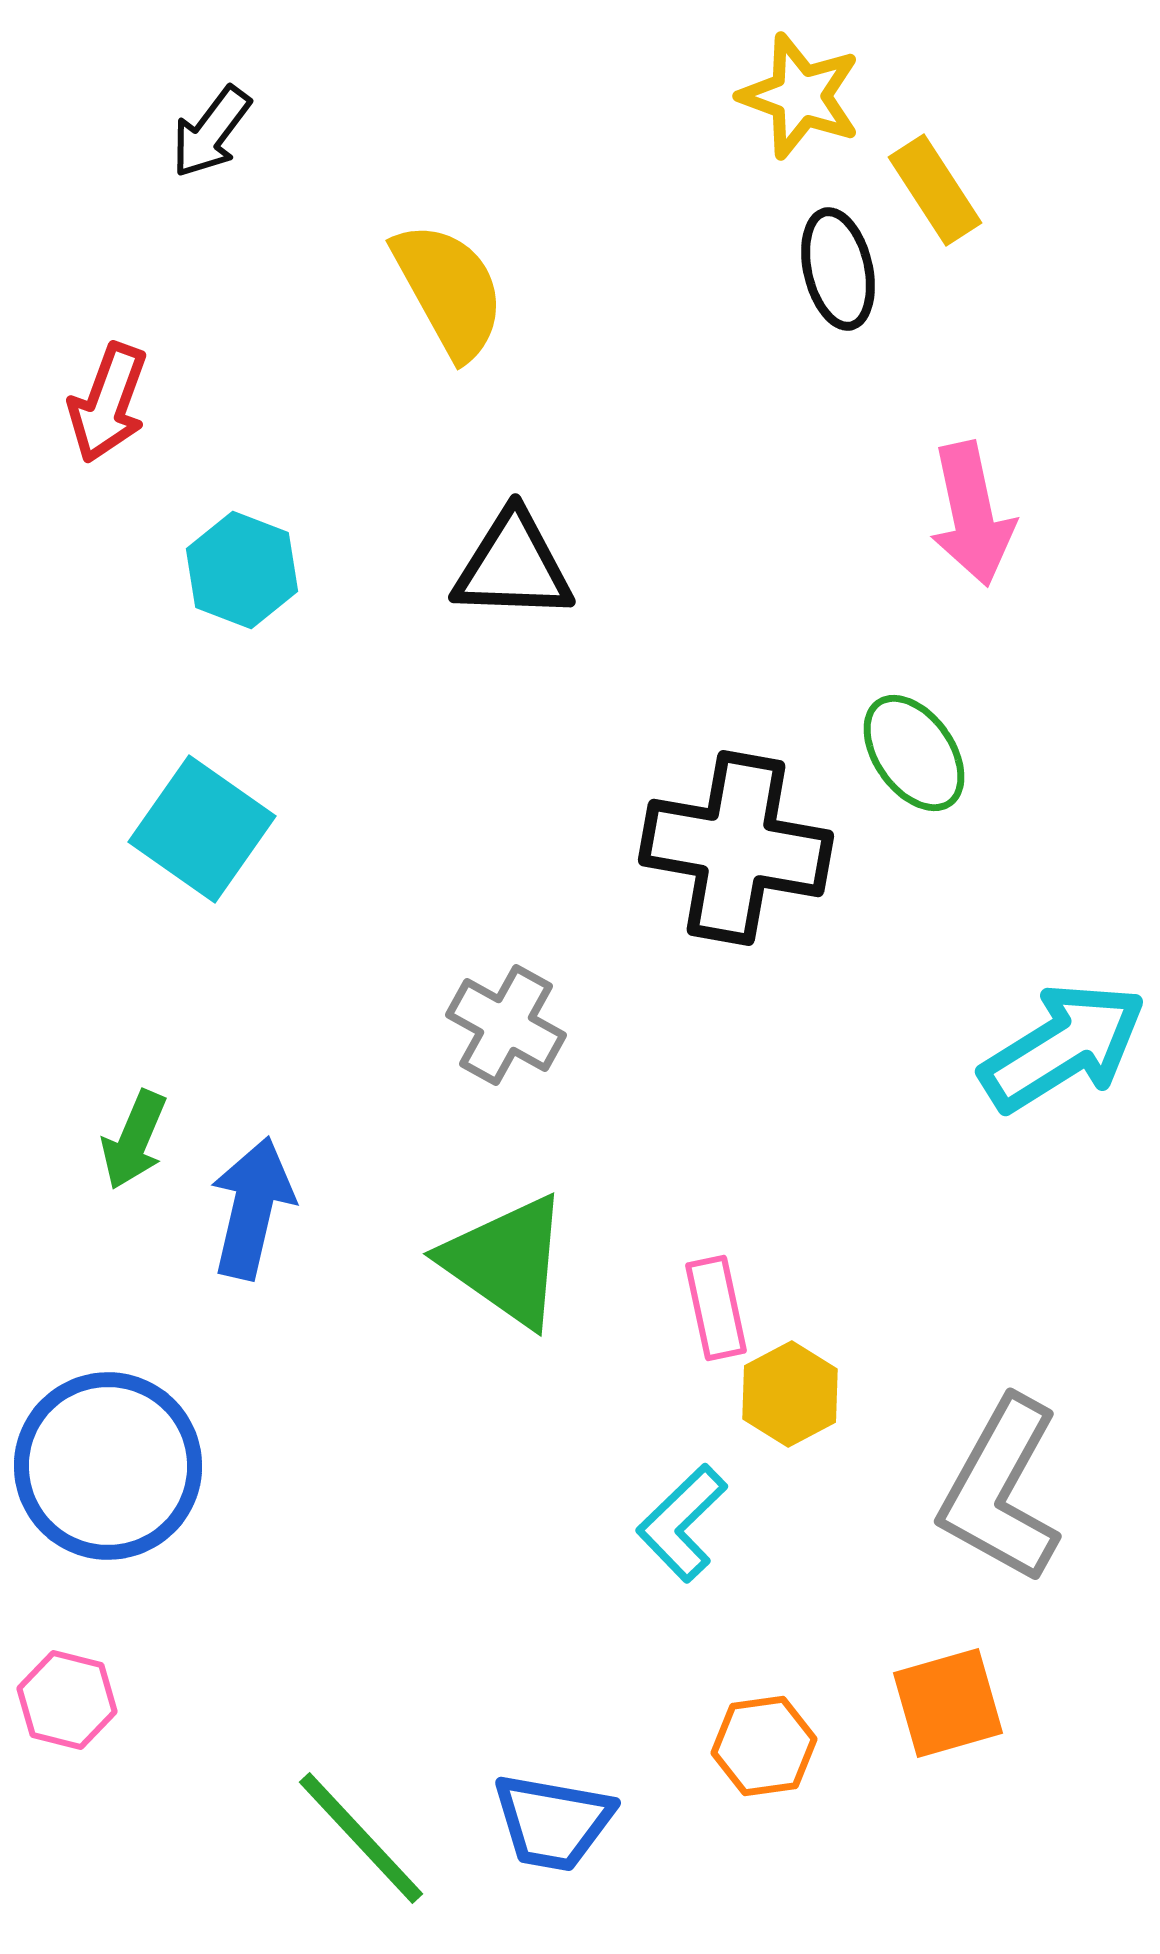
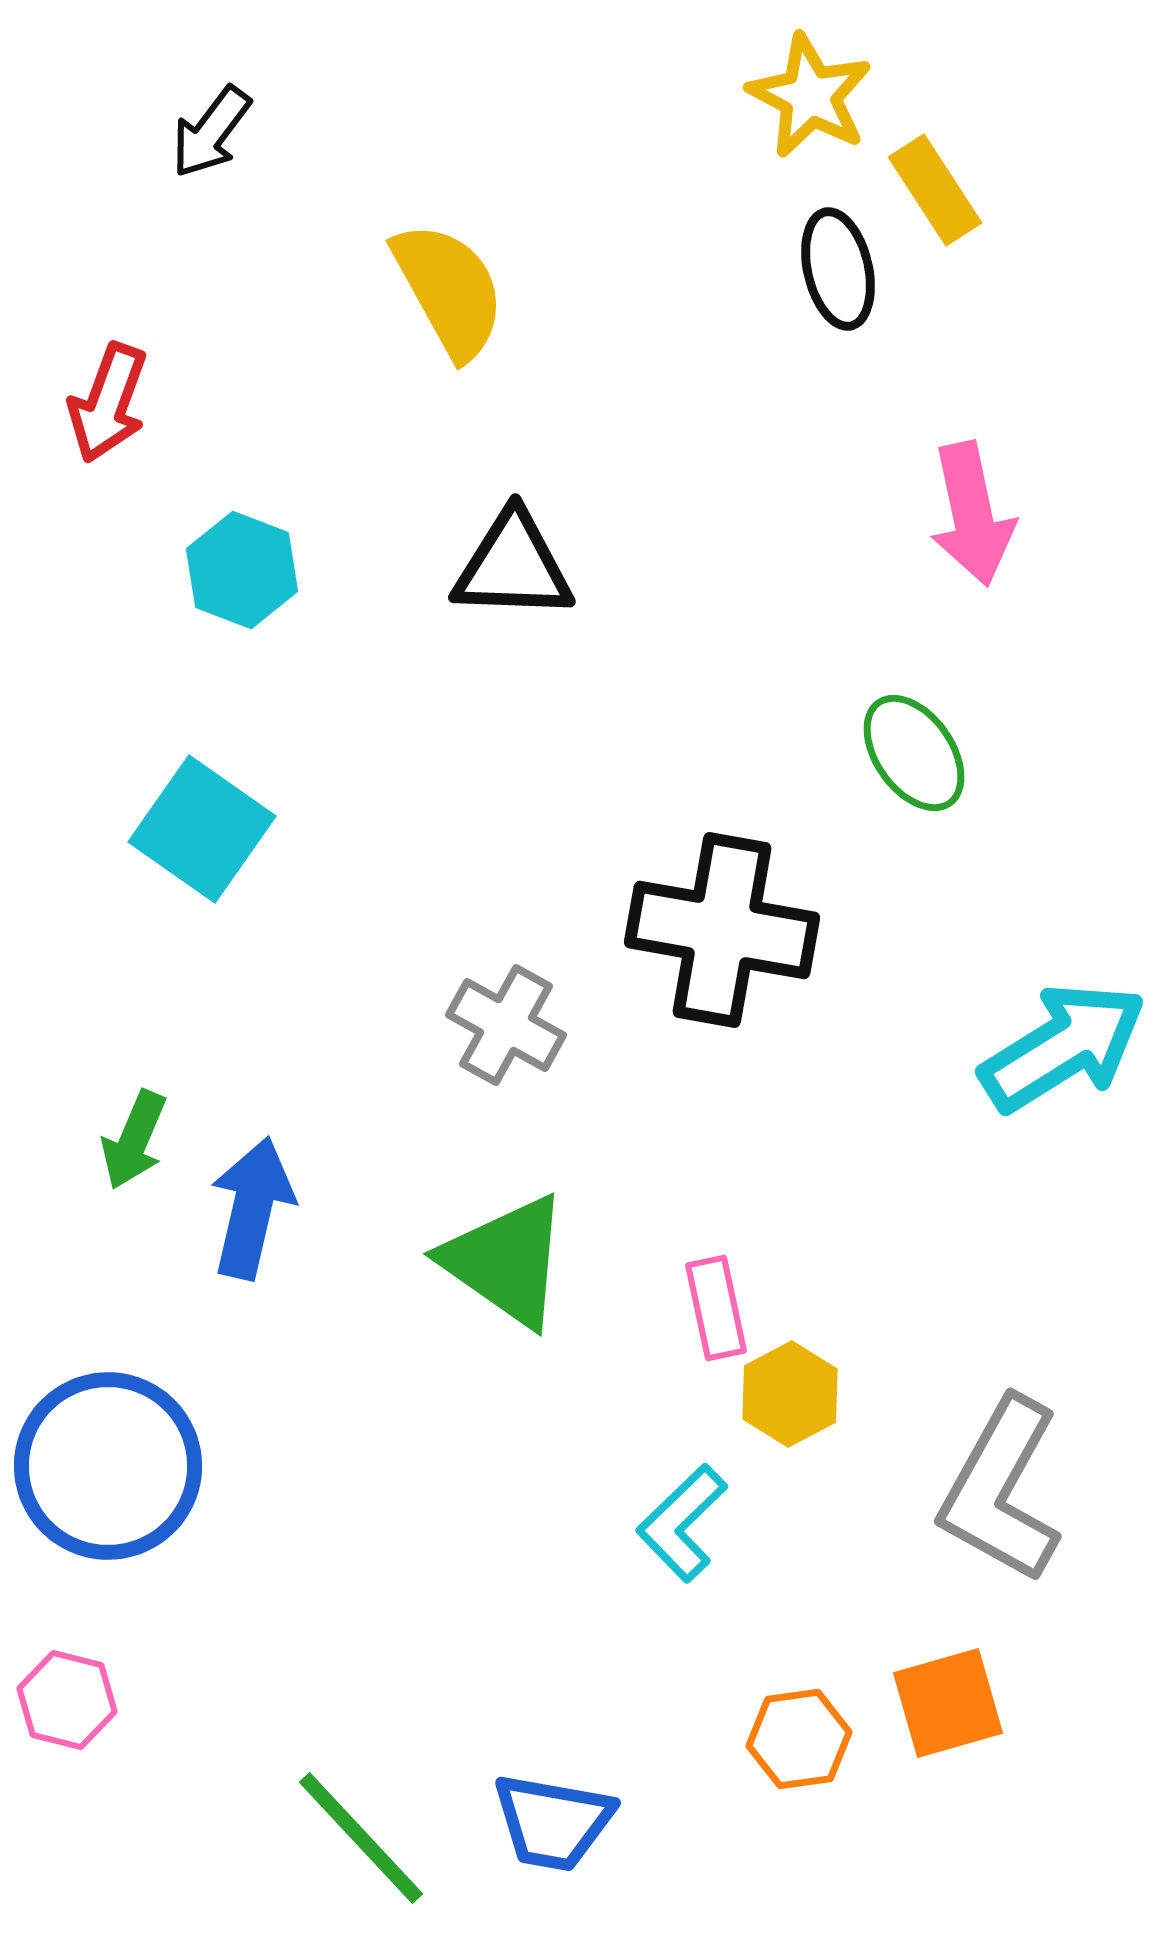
yellow star: moved 10 px right; rotated 8 degrees clockwise
black cross: moved 14 px left, 82 px down
orange hexagon: moved 35 px right, 7 px up
